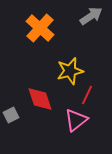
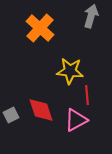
gray arrow: rotated 40 degrees counterclockwise
yellow star: rotated 20 degrees clockwise
red line: rotated 30 degrees counterclockwise
red diamond: moved 1 px right, 11 px down
pink triangle: rotated 10 degrees clockwise
